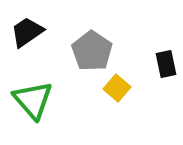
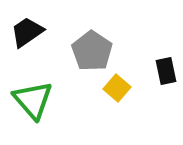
black rectangle: moved 7 px down
